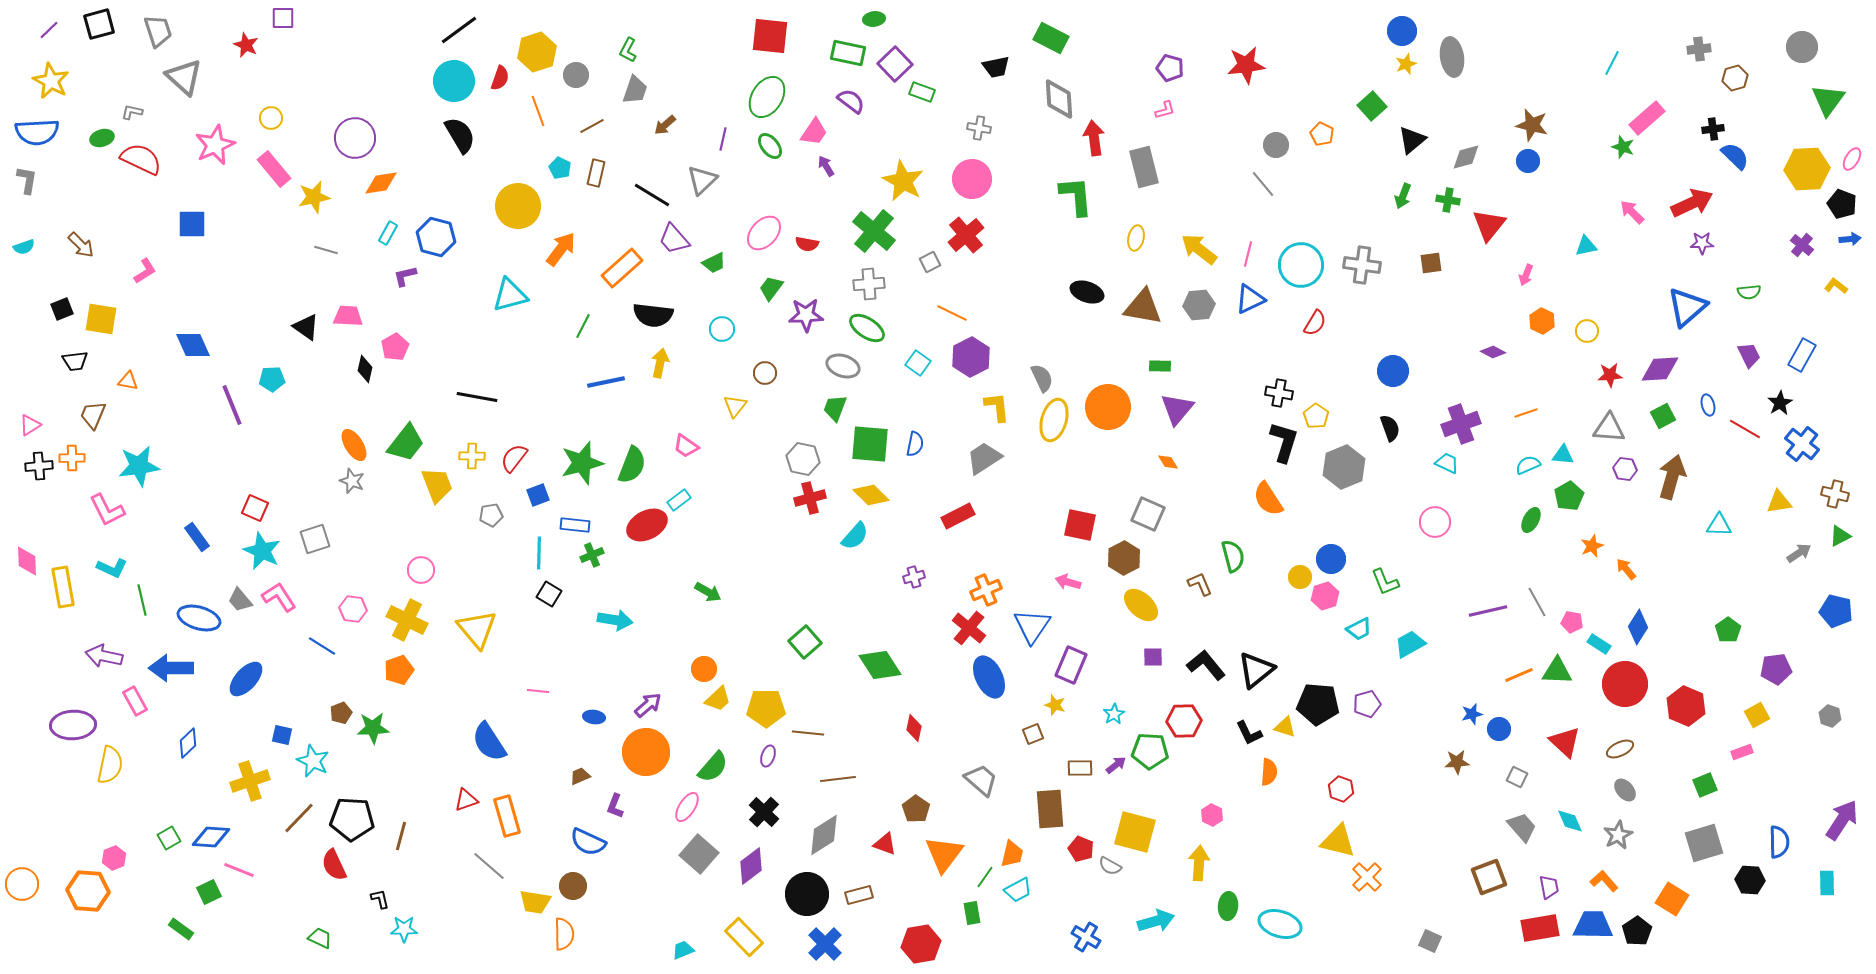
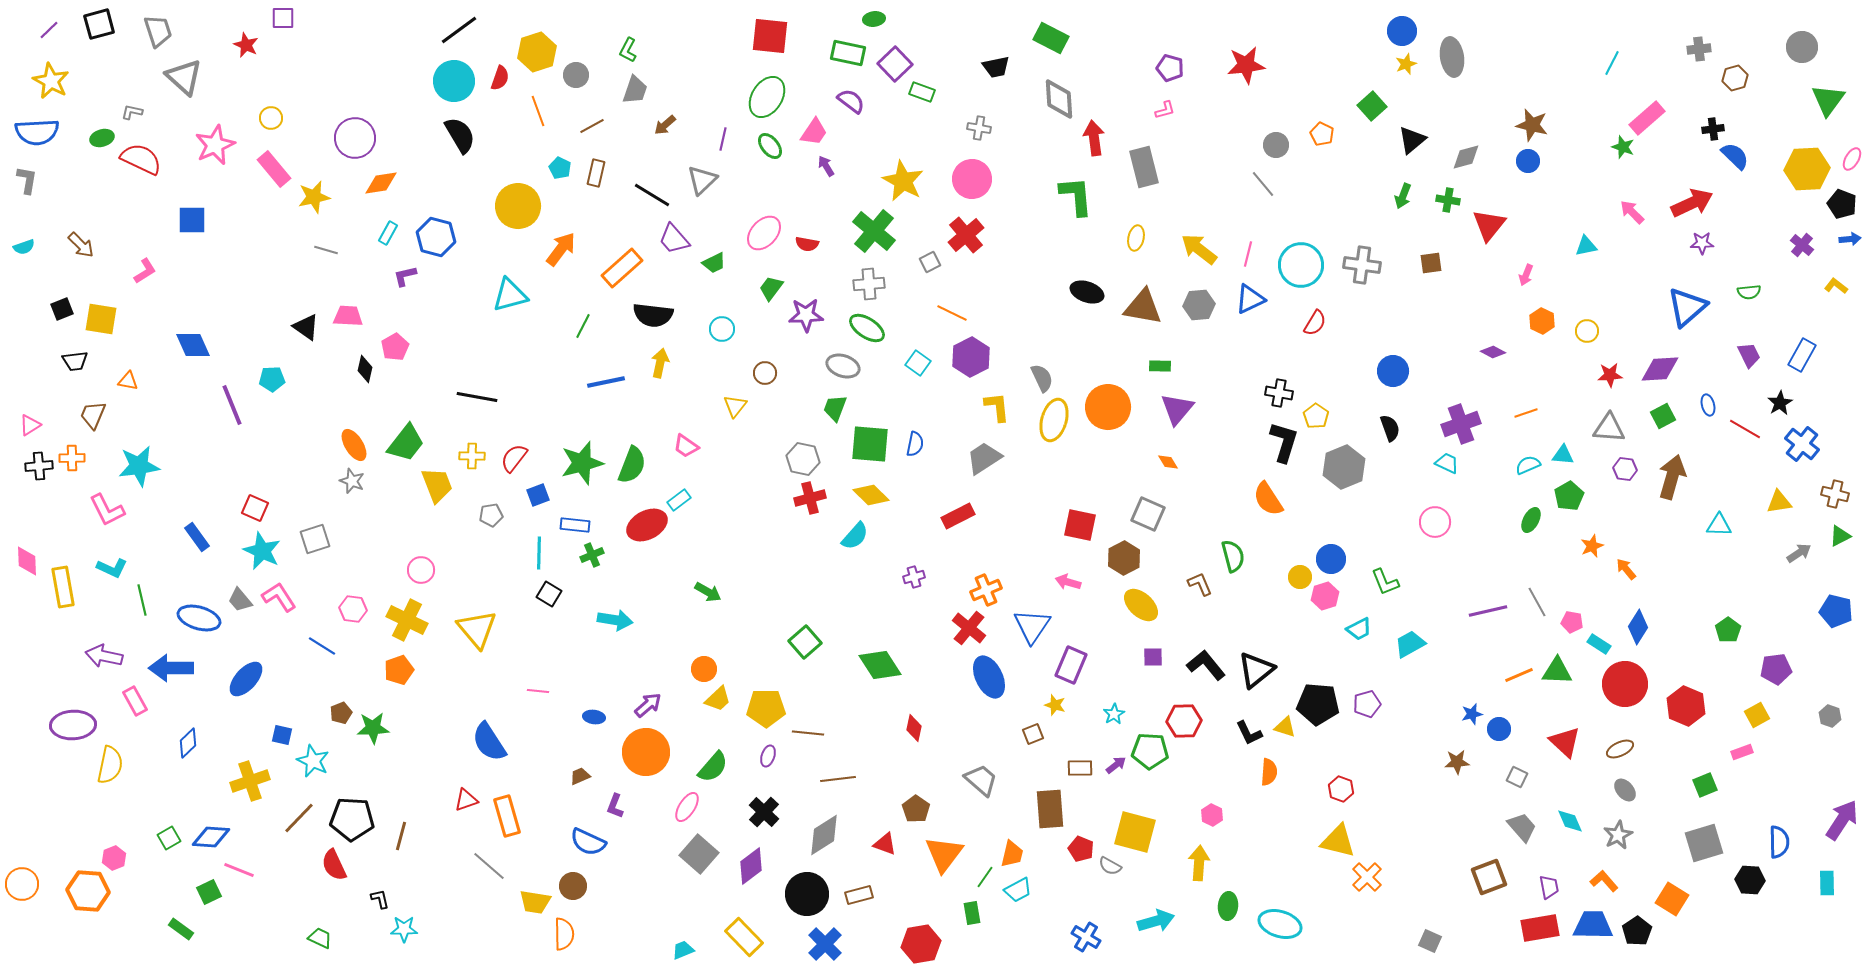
blue square at (192, 224): moved 4 px up
